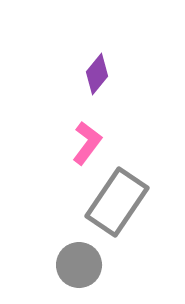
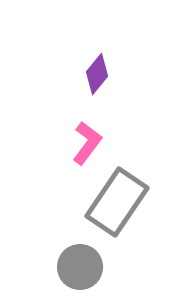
gray circle: moved 1 px right, 2 px down
